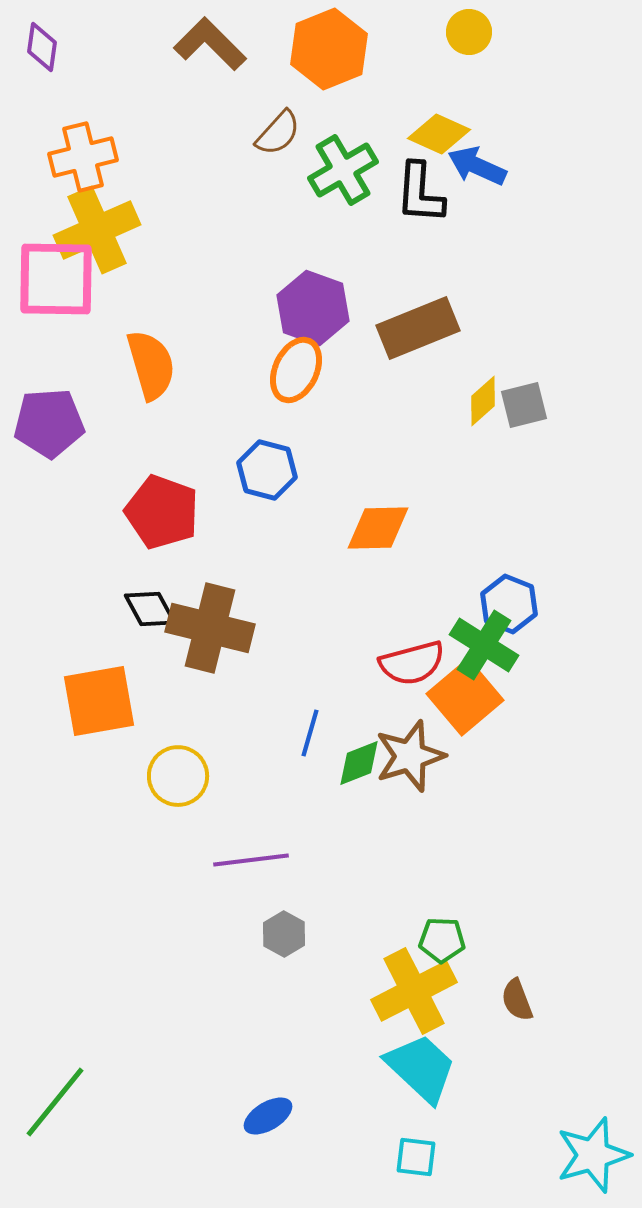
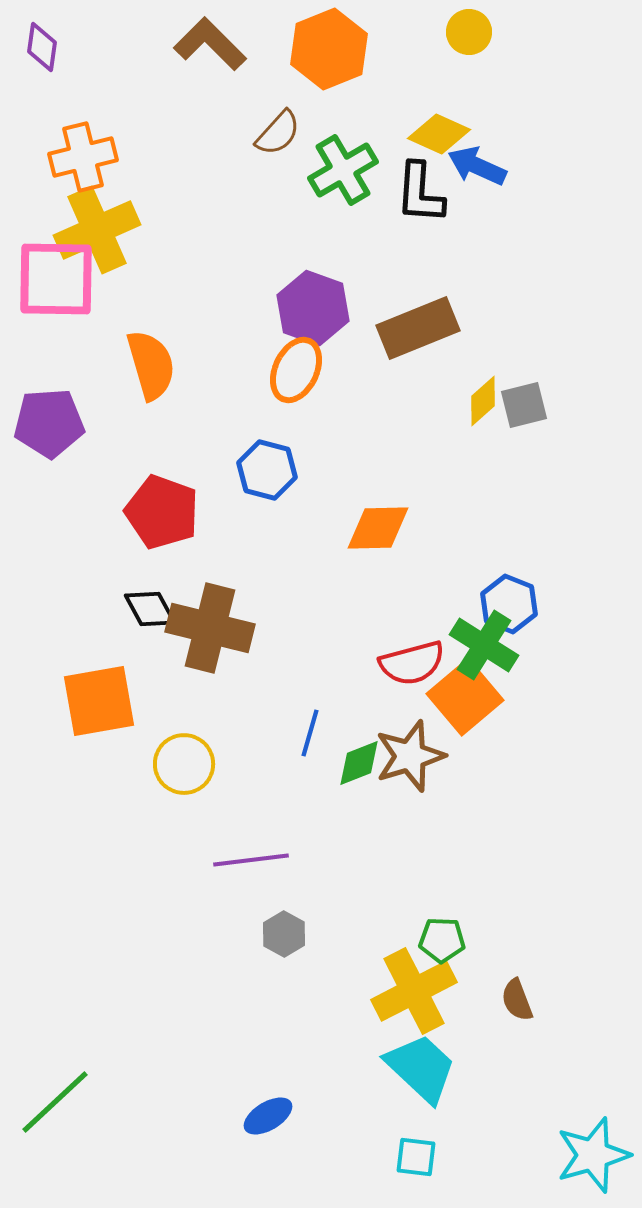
yellow circle at (178, 776): moved 6 px right, 12 px up
green line at (55, 1102): rotated 8 degrees clockwise
